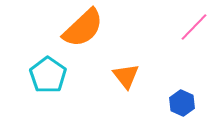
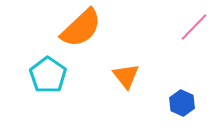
orange semicircle: moved 2 px left
